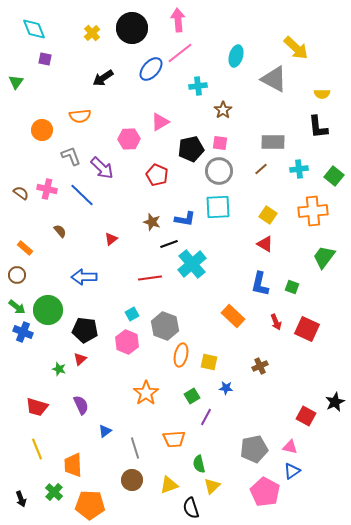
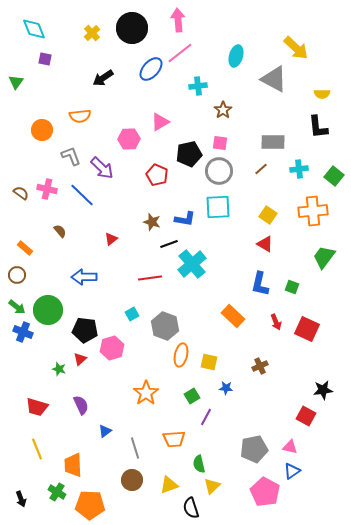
black pentagon at (191, 149): moved 2 px left, 5 px down
pink hexagon at (127, 342): moved 15 px left, 6 px down; rotated 20 degrees clockwise
black star at (335, 402): moved 12 px left, 12 px up; rotated 18 degrees clockwise
green cross at (54, 492): moved 3 px right; rotated 12 degrees counterclockwise
